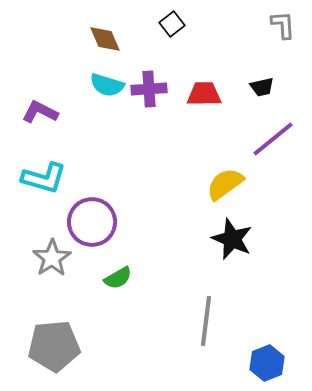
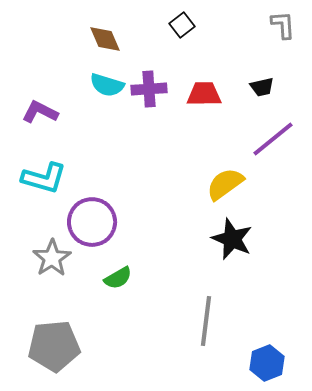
black square: moved 10 px right, 1 px down
